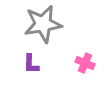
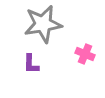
pink cross: moved 9 px up
